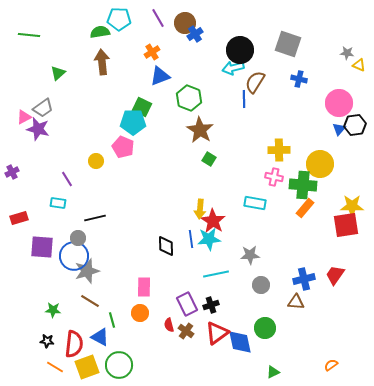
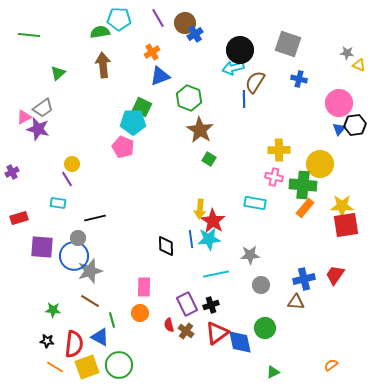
brown arrow at (102, 62): moved 1 px right, 3 px down
yellow circle at (96, 161): moved 24 px left, 3 px down
yellow star at (352, 206): moved 10 px left
gray star at (87, 271): moved 3 px right
